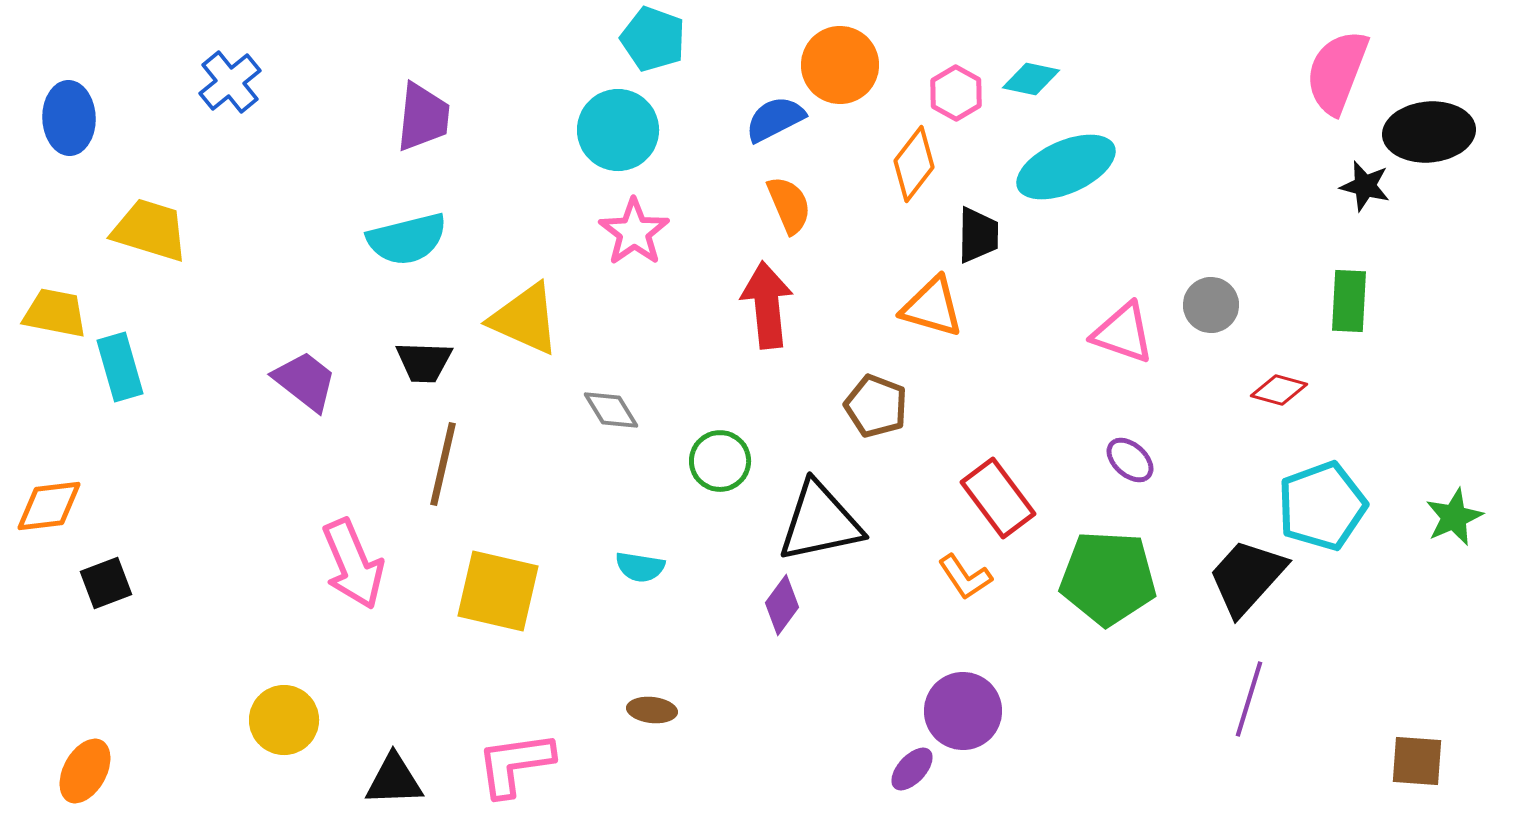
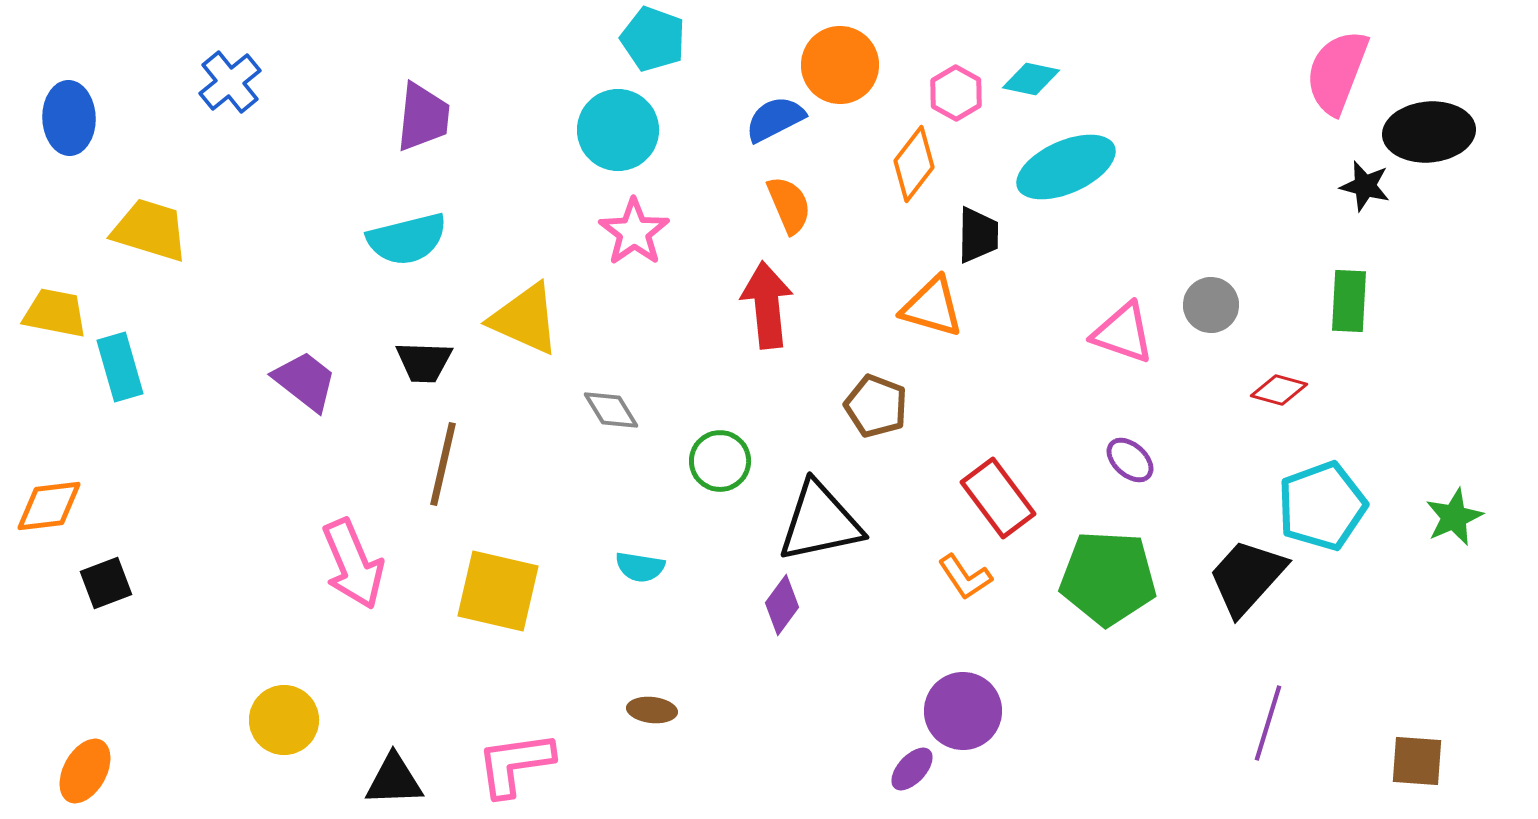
purple line at (1249, 699): moved 19 px right, 24 px down
